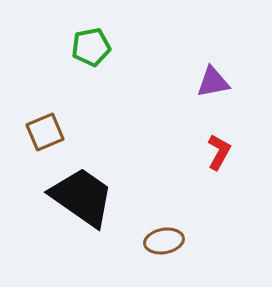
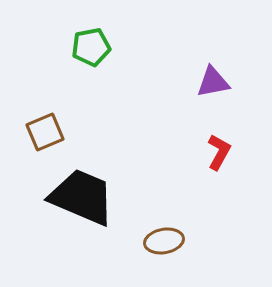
black trapezoid: rotated 12 degrees counterclockwise
